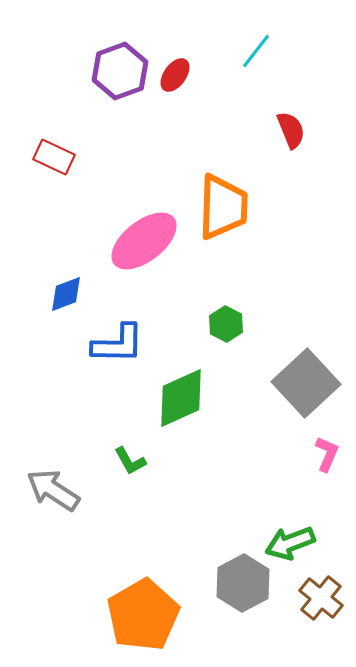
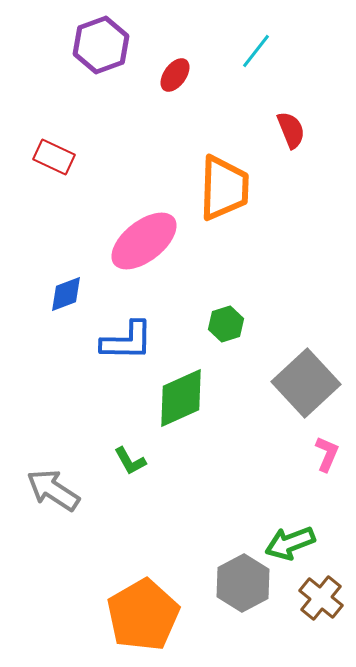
purple hexagon: moved 19 px left, 26 px up
orange trapezoid: moved 1 px right, 19 px up
green hexagon: rotated 16 degrees clockwise
blue L-shape: moved 9 px right, 3 px up
